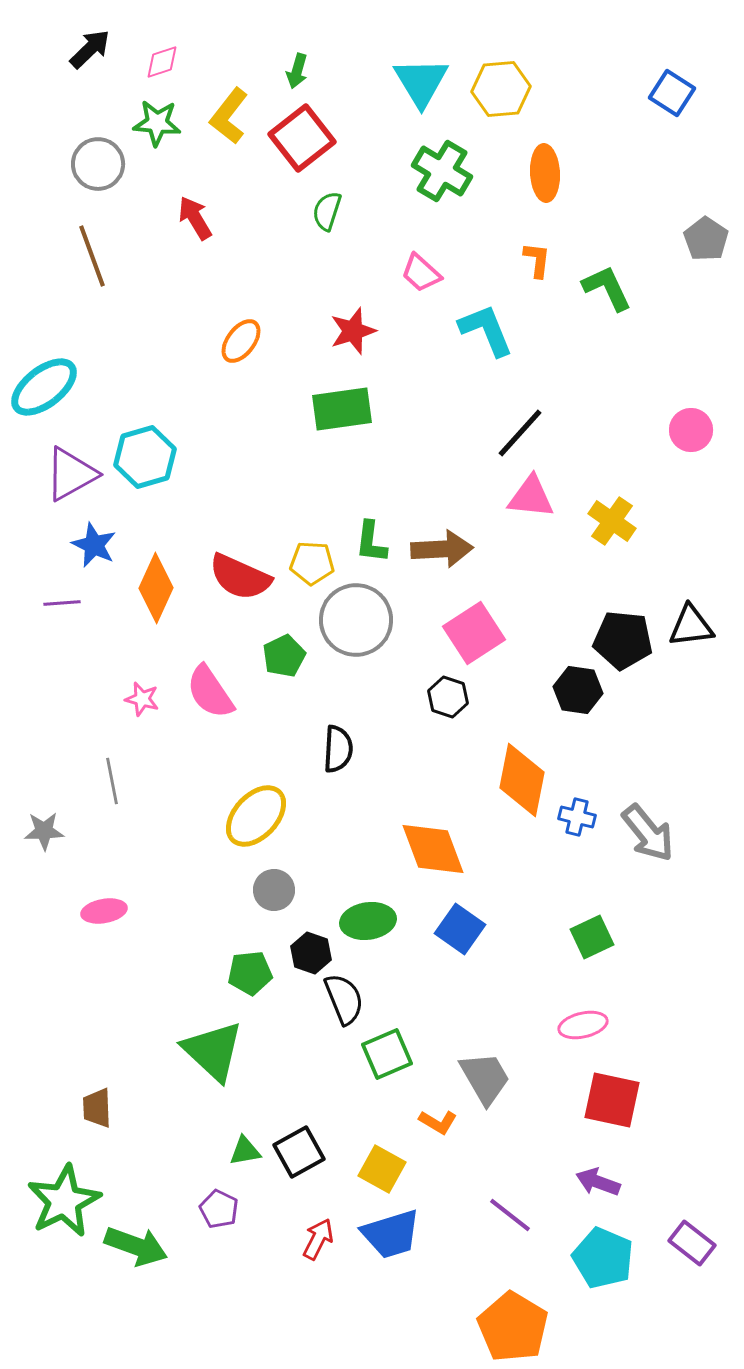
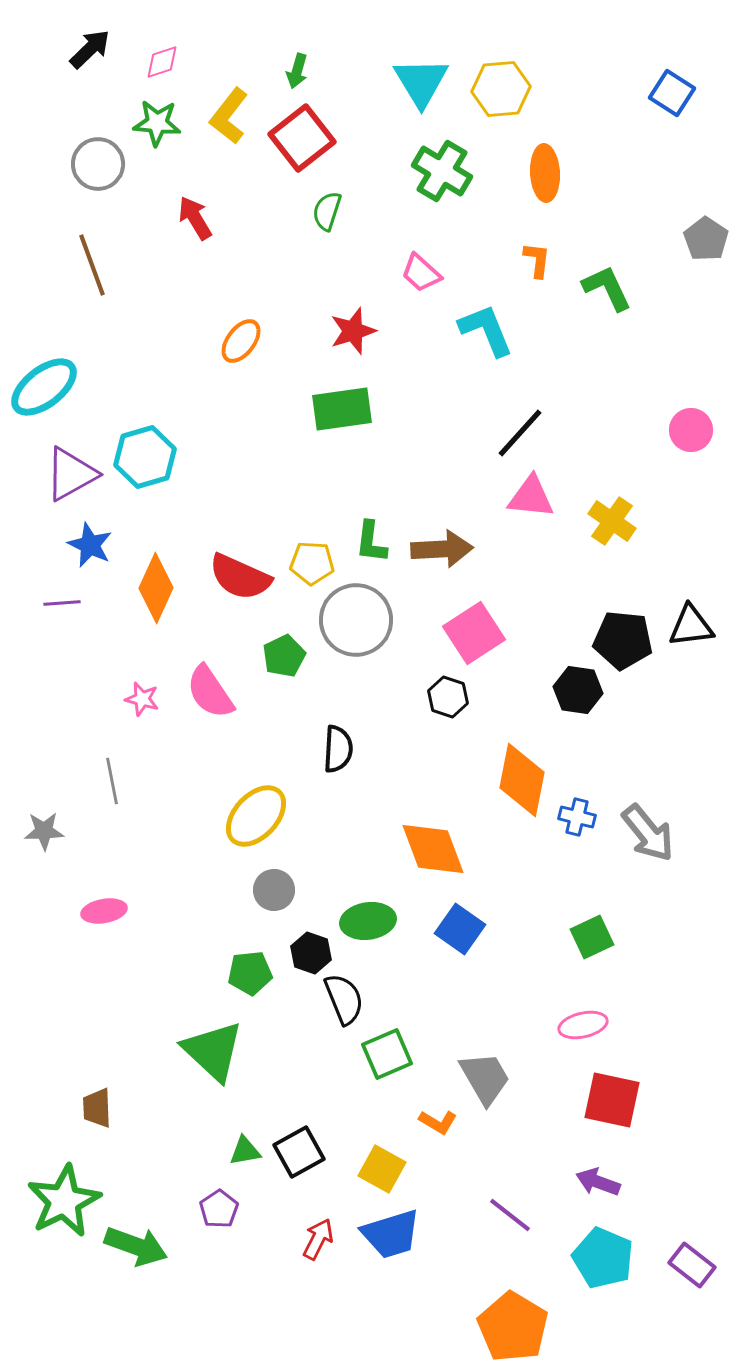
brown line at (92, 256): moved 9 px down
blue star at (94, 545): moved 4 px left
purple pentagon at (219, 1209): rotated 12 degrees clockwise
purple rectangle at (692, 1243): moved 22 px down
